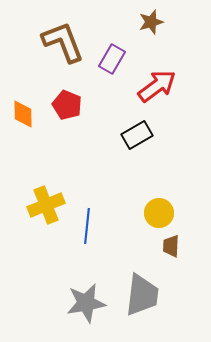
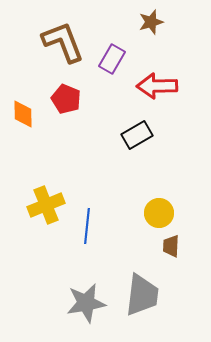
red arrow: rotated 144 degrees counterclockwise
red pentagon: moved 1 px left, 6 px up
